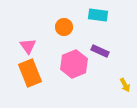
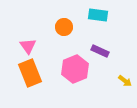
pink hexagon: moved 1 px right, 5 px down
yellow arrow: moved 4 px up; rotated 24 degrees counterclockwise
